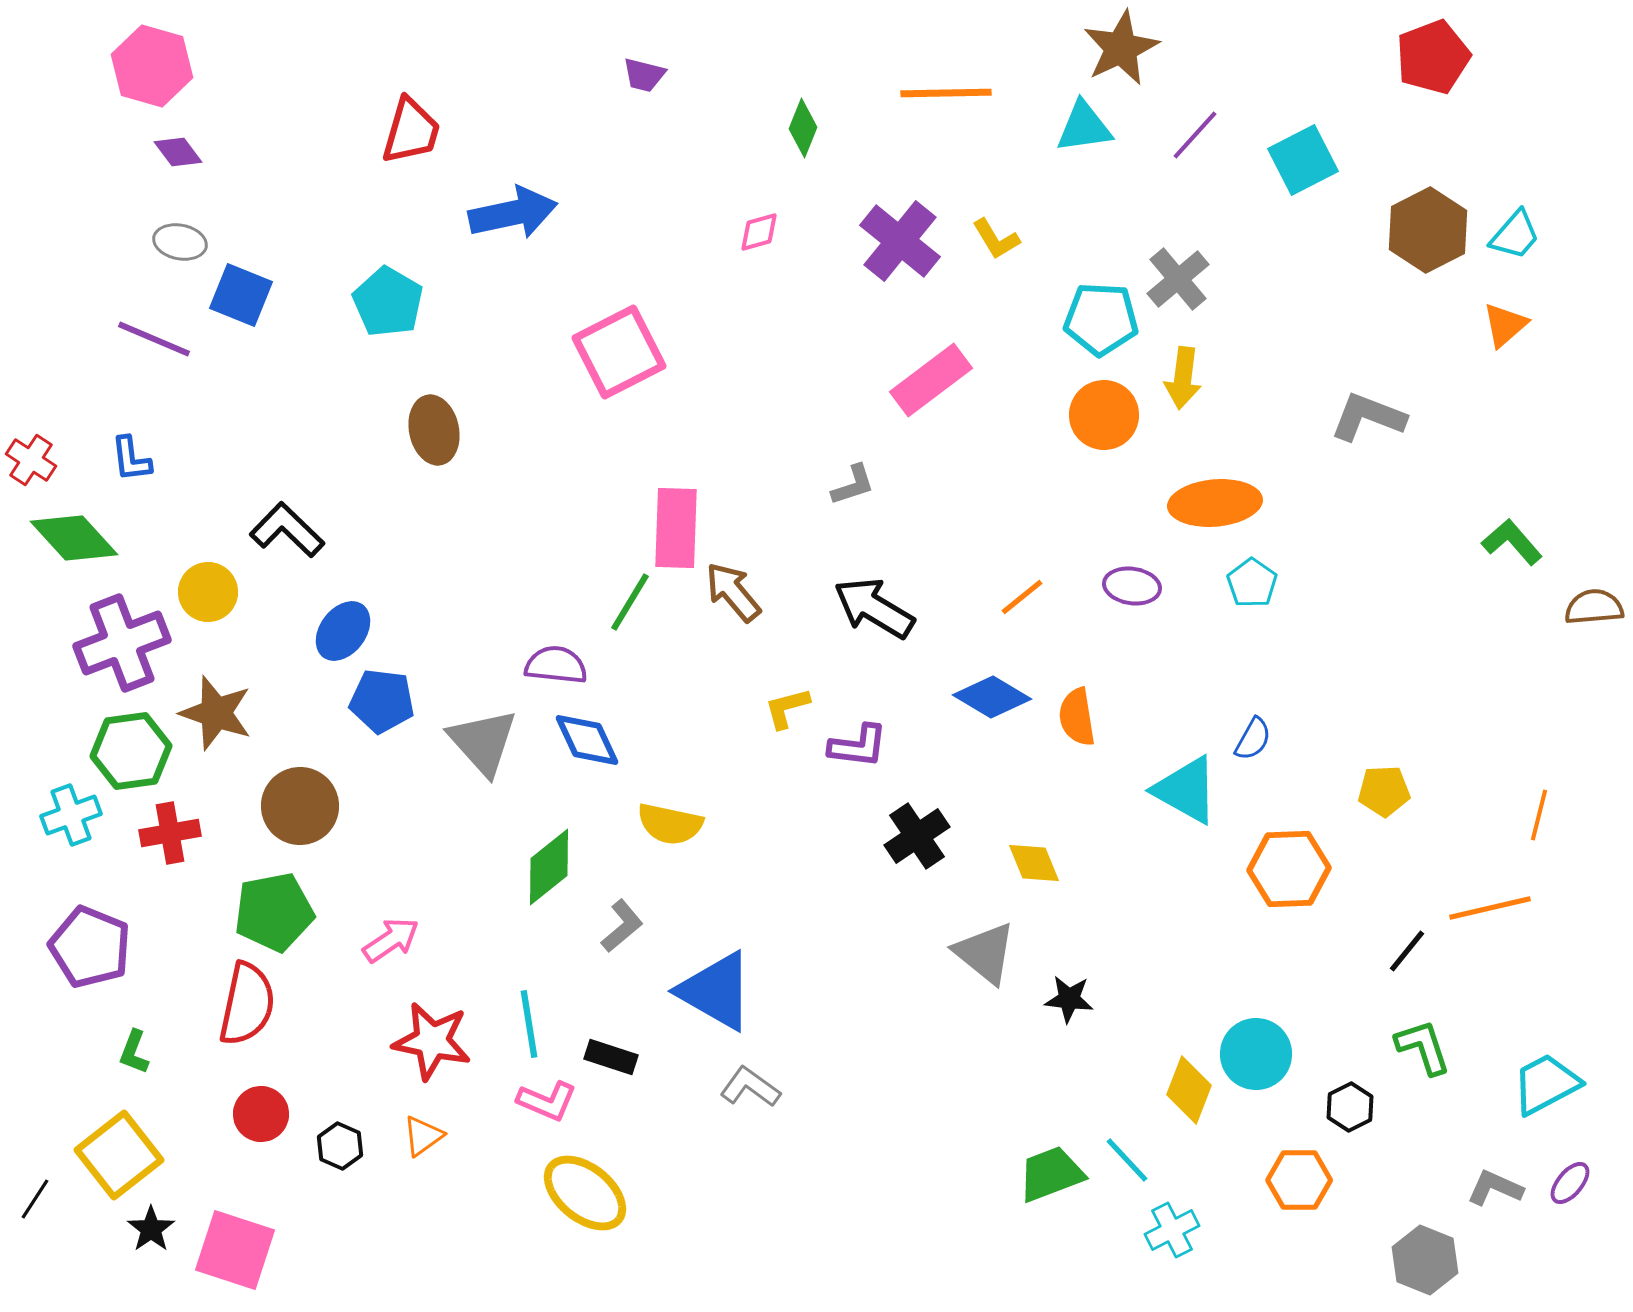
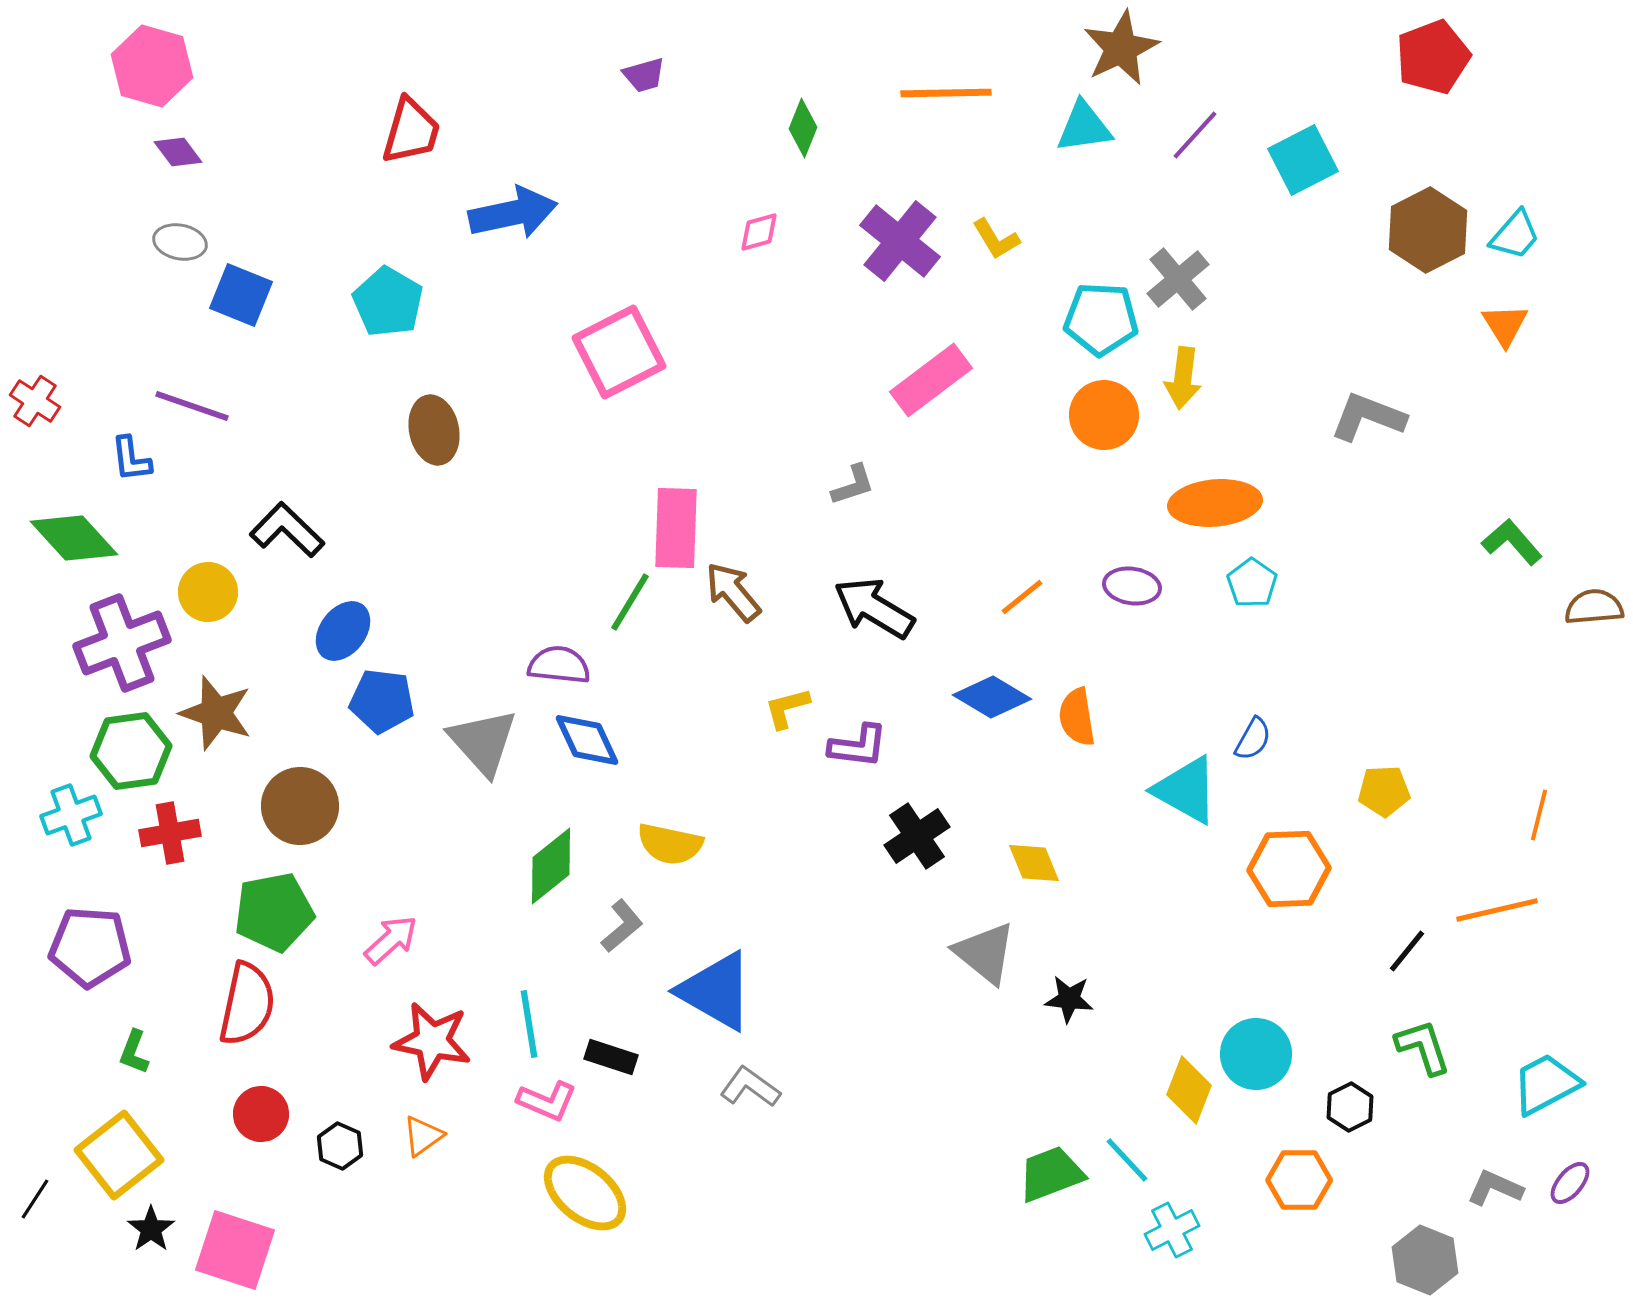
purple trapezoid at (644, 75): rotated 30 degrees counterclockwise
orange triangle at (1505, 325): rotated 21 degrees counterclockwise
purple line at (154, 339): moved 38 px right, 67 px down; rotated 4 degrees counterclockwise
red cross at (31, 460): moved 4 px right, 59 px up
purple semicircle at (556, 665): moved 3 px right
yellow semicircle at (670, 824): moved 20 px down
green diamond at (549, 867): moved 2 px right, 1 px up
orange line at (1490, 908): moved 7 px right, 2 px down
pink arrow at (391, 940): rotated 8 degrees counterclockwise
purple pentagon at (90, 947): rotated 18 degrees counterclockwise
